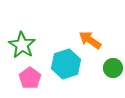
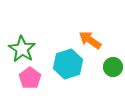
green star: moved 4 px down
cyan hexagon: moved 2 px right
green circle: moved 1 px up
